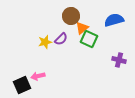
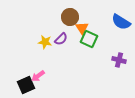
brown circle: moved 1 px left, 1 px down
blue semicircle: moved 7 px right, 2 px down; rotated 132 degrees counterclockwise
orange triangle: rotated 24 degrees counterclockwise
yellow star: rotated 24 degrees clockwise
pink arrow: rotated 24 degrees counterclockwise
black square: moved 4 px right
